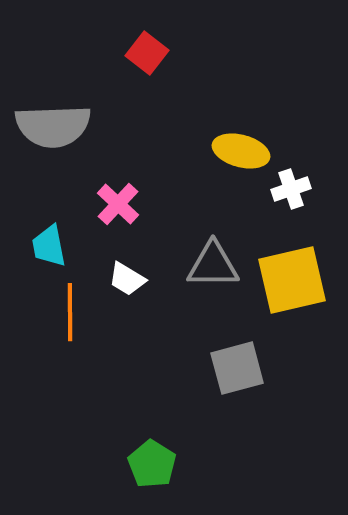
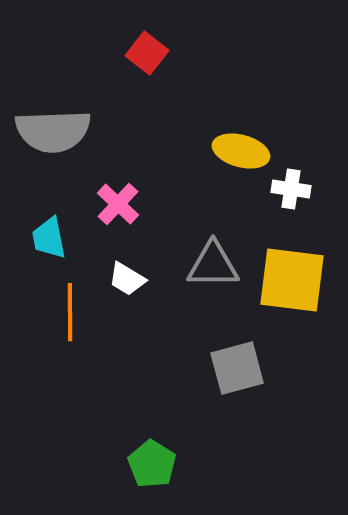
gray semicircle: moved 5 px down
white cross: rotated 27 degrees clockwise
cyan trapezoid: moved 8 px up
yellow square: rotated 20 degrees clockwise
